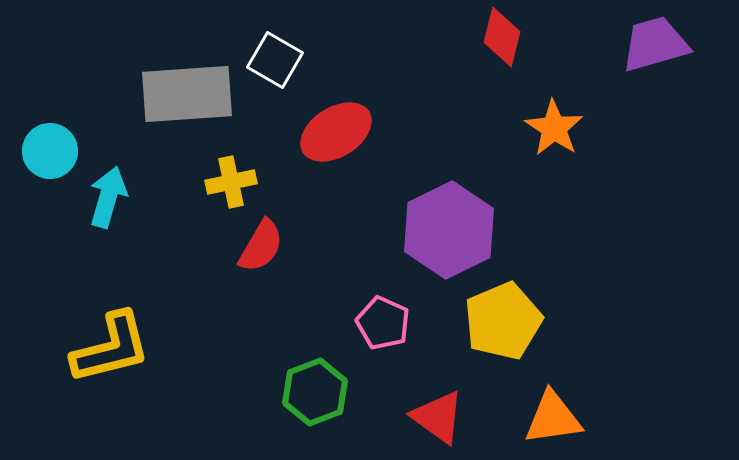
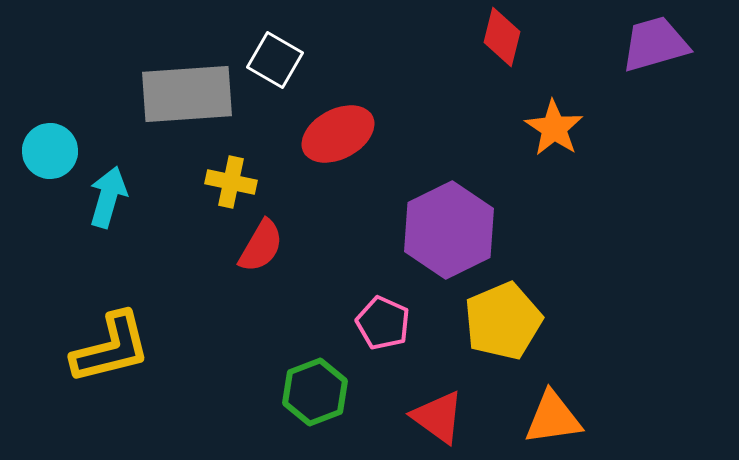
red ellipse: moved 2 px right, 2 px down; rotated 4 degrees clockwise
yellow cross: rotated 24 degrees clockwise
